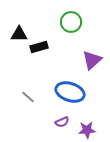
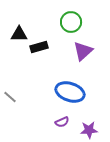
purple triangle: moved 9 px left, 9 px up
gray line: moved 18 px left
purple star: moved 2 px right
